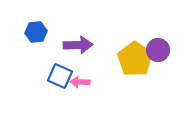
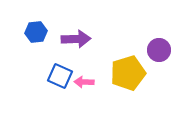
purple arrow: moved 2 px left, 6 px up
purple circle: moved 1 px right
yellow pentagon: moved 7 px left, 14 px down; rotated 20 degrees clockwise
pink arrow: moved 4 px right
